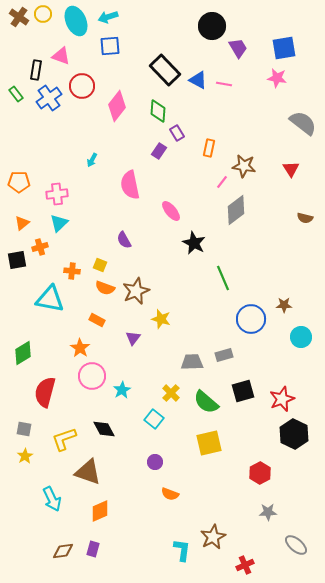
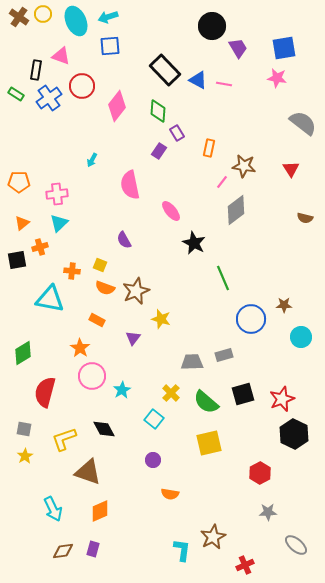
green rectangle at (16, 94): rotated 21 degrees counterclockwise
black square at (243, 391): moved 3 px down
purple circle at (155, 462): moved 2 px left, 2 px up
orange semicircle at (170, 494): rotated 12 degrees counterclockwise
cyan arrow at (52, 499): moved 1 px right, 10 px down
